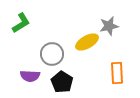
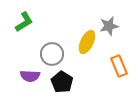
green L-shape: moved 3 px right, 1 px up
yellow ellipse: rotated 35 degrees counterclockwise
orange rectangle: moved 2 px right, 7 px up; rotated 20 degrees counterclockwise
